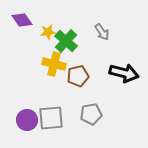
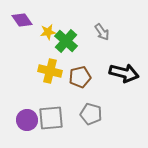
yellow cross: moved 4 px left, 7 px down
brown pentagon: moved 2 px right, 1 px down
gray pentagon: rotated 25 degrees clockwise
